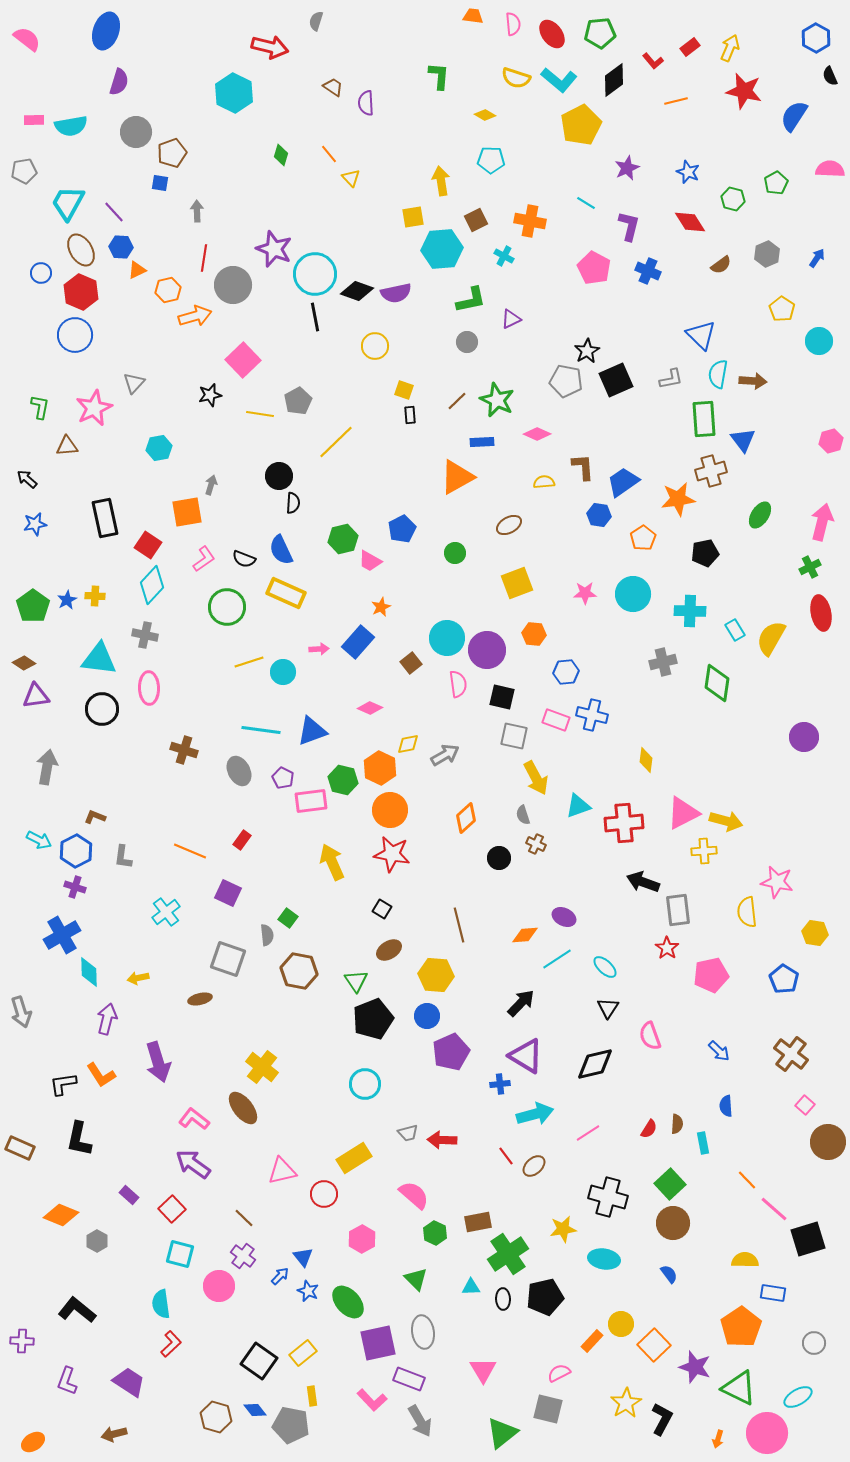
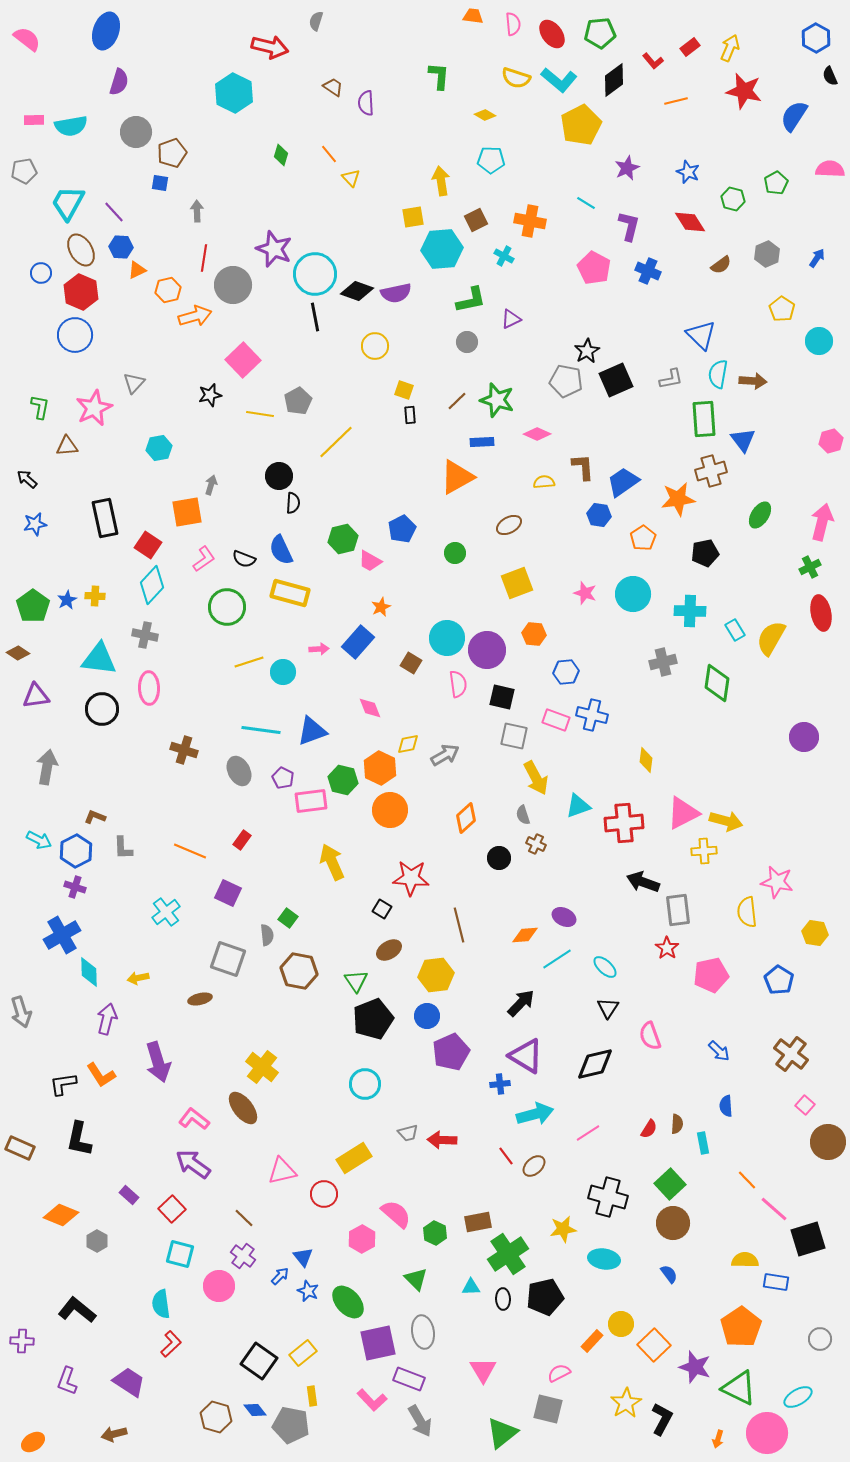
green star at (497, 400): rotated 8 degrees counterclockwise
yellow rectangle at (286, 593): moved 4 px right; rotated 9 degrees counterclockwise
pink star at (585, 593): rotated 20 degrees clockwise
brown diamond at (24, 663): moved 6 px left, 10 px up
brown square at (411, 663): rotated 20 degrees counterclockwise
pink diamond at (370, 708): rotated 45 degrees clockwise
red star at (392, 854): moved 19 px right, 24 px down; rotated 6 degrees counterclockwise
gray L-shape at (123, 857): moved 9 px up; rotated 10 degrees counterclockwise
yellow hexagon at (436, 975): rotated 12 degrees counterclockwise
blue pentagon at (784, 979): moved 5 px left, 1 px down
pink semicircle at (414, 1195): moved 18 px left, 19 px down
blue rectangle at (773, 1293): moved 3 px right, 11 px up
gray circle at (814, 1343): moved 6 px right, 4 px up
